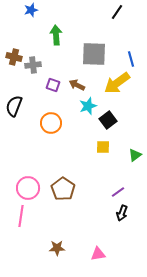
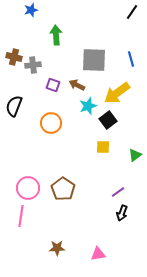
black line: moved 15 px right
gray square: moved 6 px down
yellow arrow: moved 10 px down
